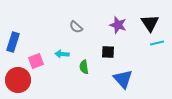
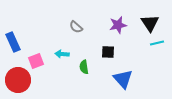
purple star: rotated 30 degrees counterclockwise
blue rectangle: rotated 42 degrees counterclockwise
